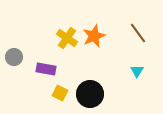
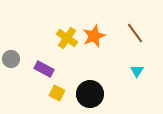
brown line: moved 3 px left
gray circle: moved 3 px left, 2 px down
purple rectangle: moved 2 px left; rotated 18 degrees clockwise
yellow square: moved 3 px left
